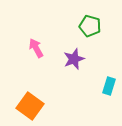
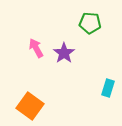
green pentagon: moved 3 px up; rotated 10 degrees counterclockwise
purple star: moved 10 px left, 6 px up; rotated 15 degrees counterclockwise
cyan rectangle: moved 1 px left, 2 px down
